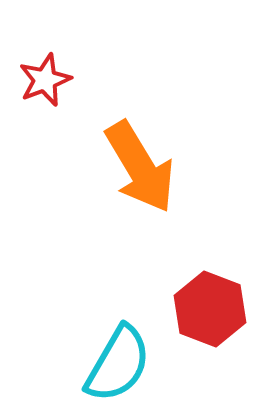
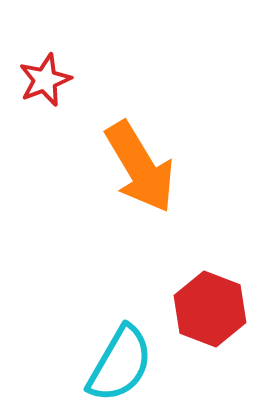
cyan semicircle: moved 2 px right
